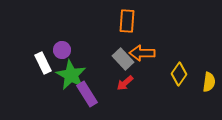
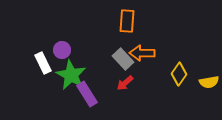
yellow semicircle: rotated 72 degrees clockwise
